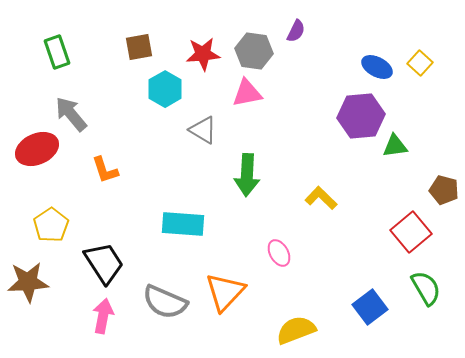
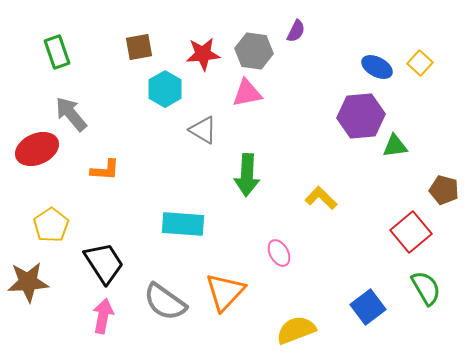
orange L-shape: rotated 68 degrees counterclockwise
gray semicircle: rotated 12 degrees clockwise
blue square: moved 2 px left
